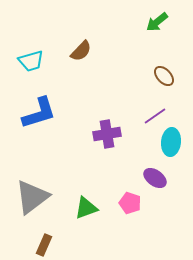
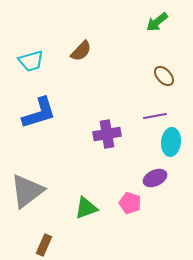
purple line: rotated 25 degrees clockwise
purple ellipse: rotated 60 degrees counterclockwise
gray triangle: moved 5 px left, 6 px up
